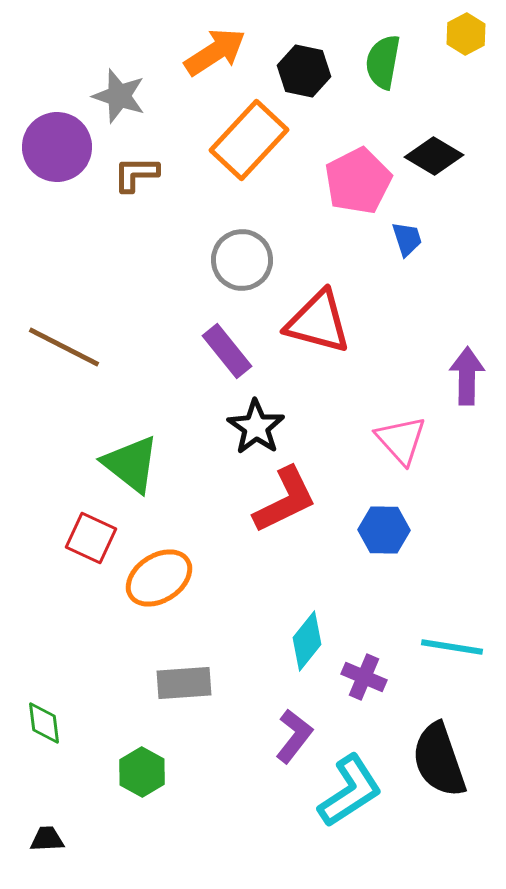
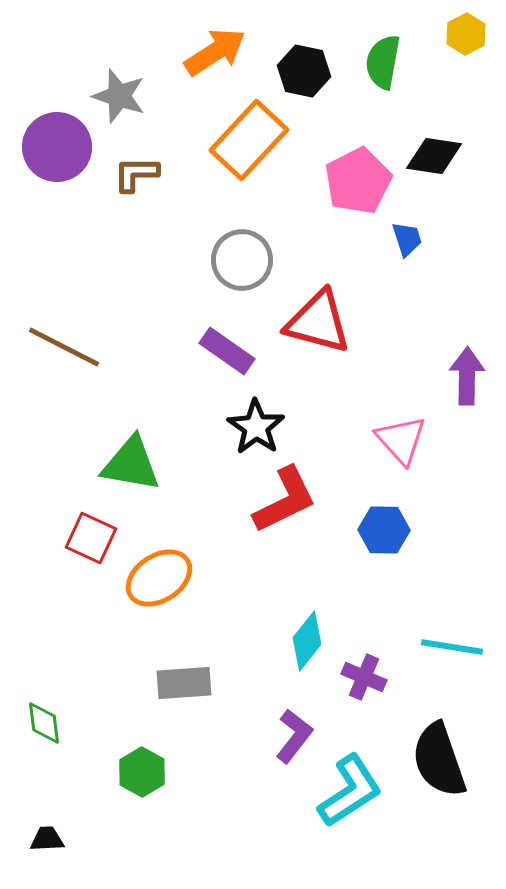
black diamond: rotated 22 degrees counterclockwise
purple rectangle: rotated 16 degrees counterclockwise
green triangle: rotated 28 degrees counterclockwise
